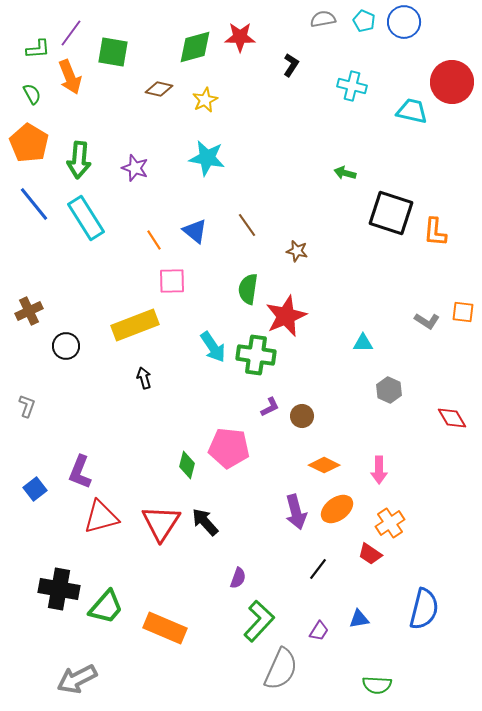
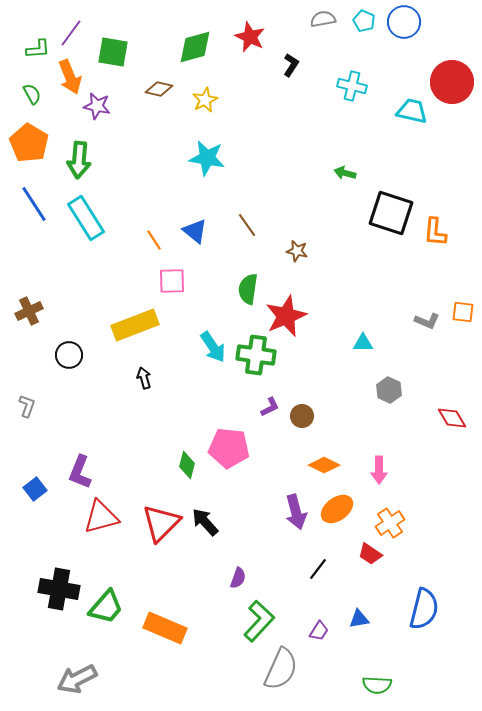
red star at (240, 37): moved 10 px right; rotated 24 degrees clockwise
purple star at (135, 168): moved 38 px left, 62 px up; rotated 8 degrees counterclockwise
blue line at (34, 204): rotated 6 degrees clockwise
gray L-shape at (427, 321): rotated 10 degrees counterclockwise
black circle at (66, 346): moved 3 px right, 9 px down
red triangle at (161, 523): rotated 12 degrees clockwise
